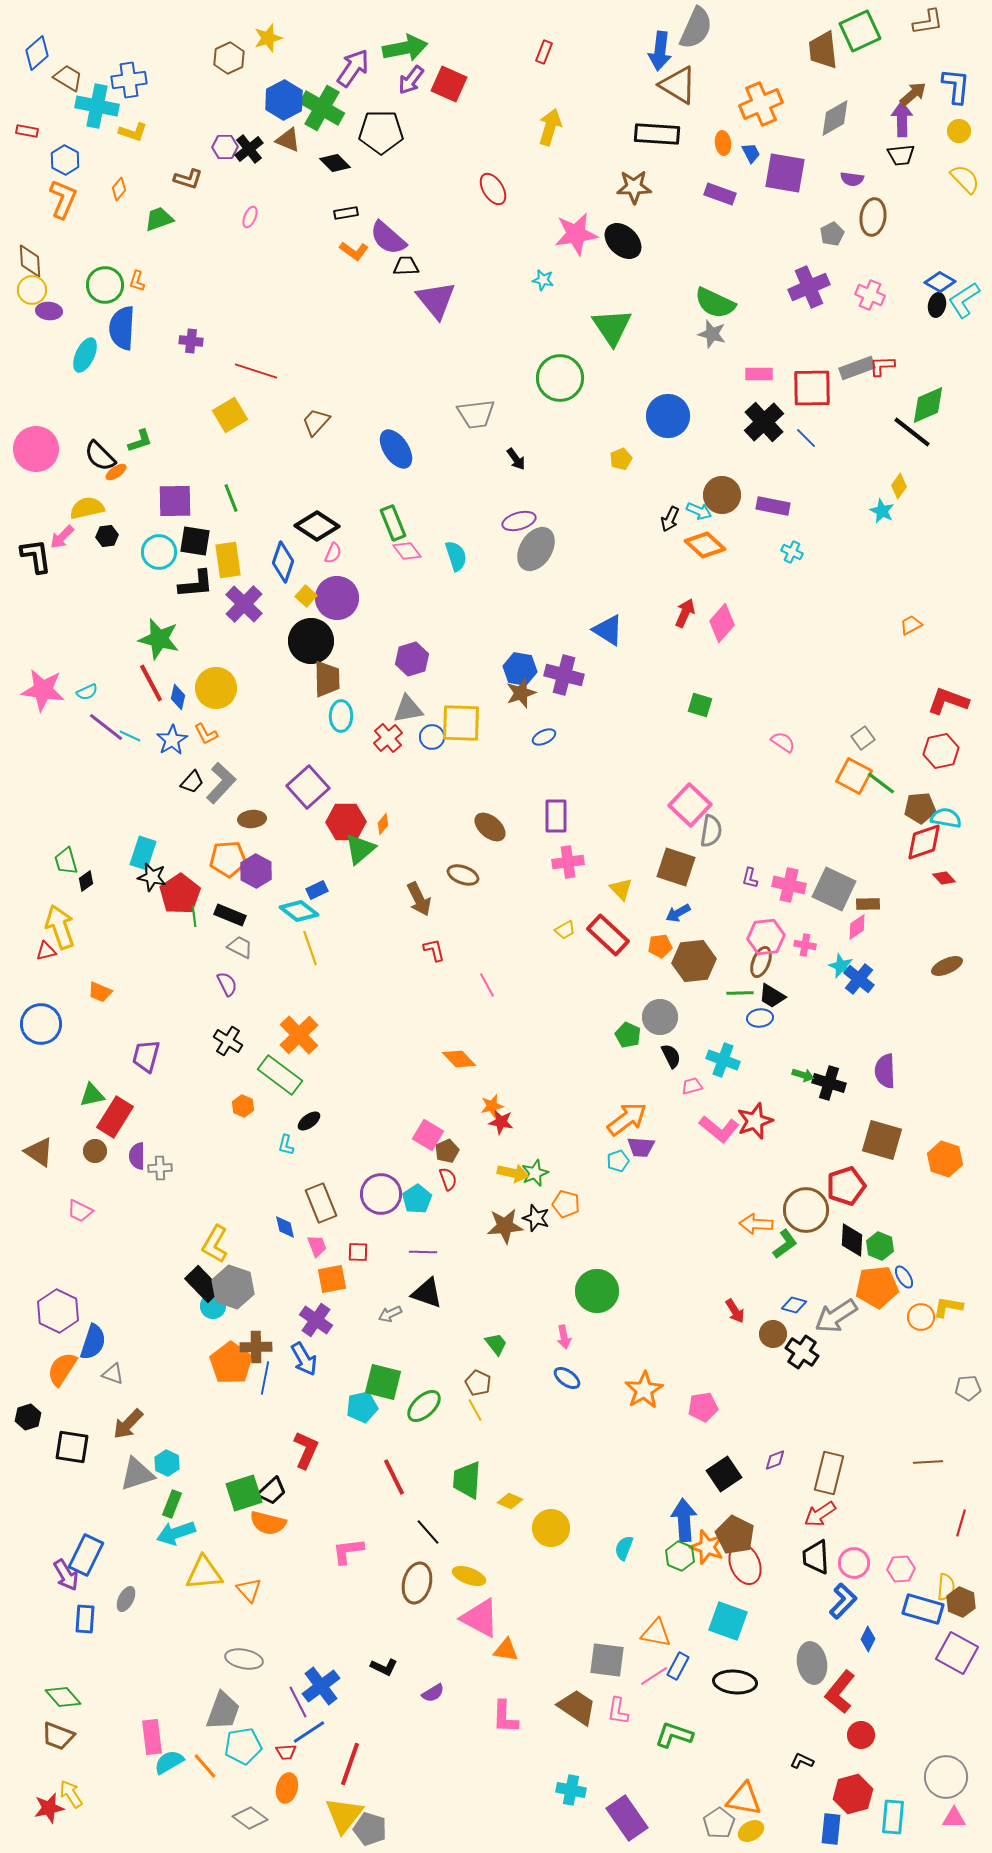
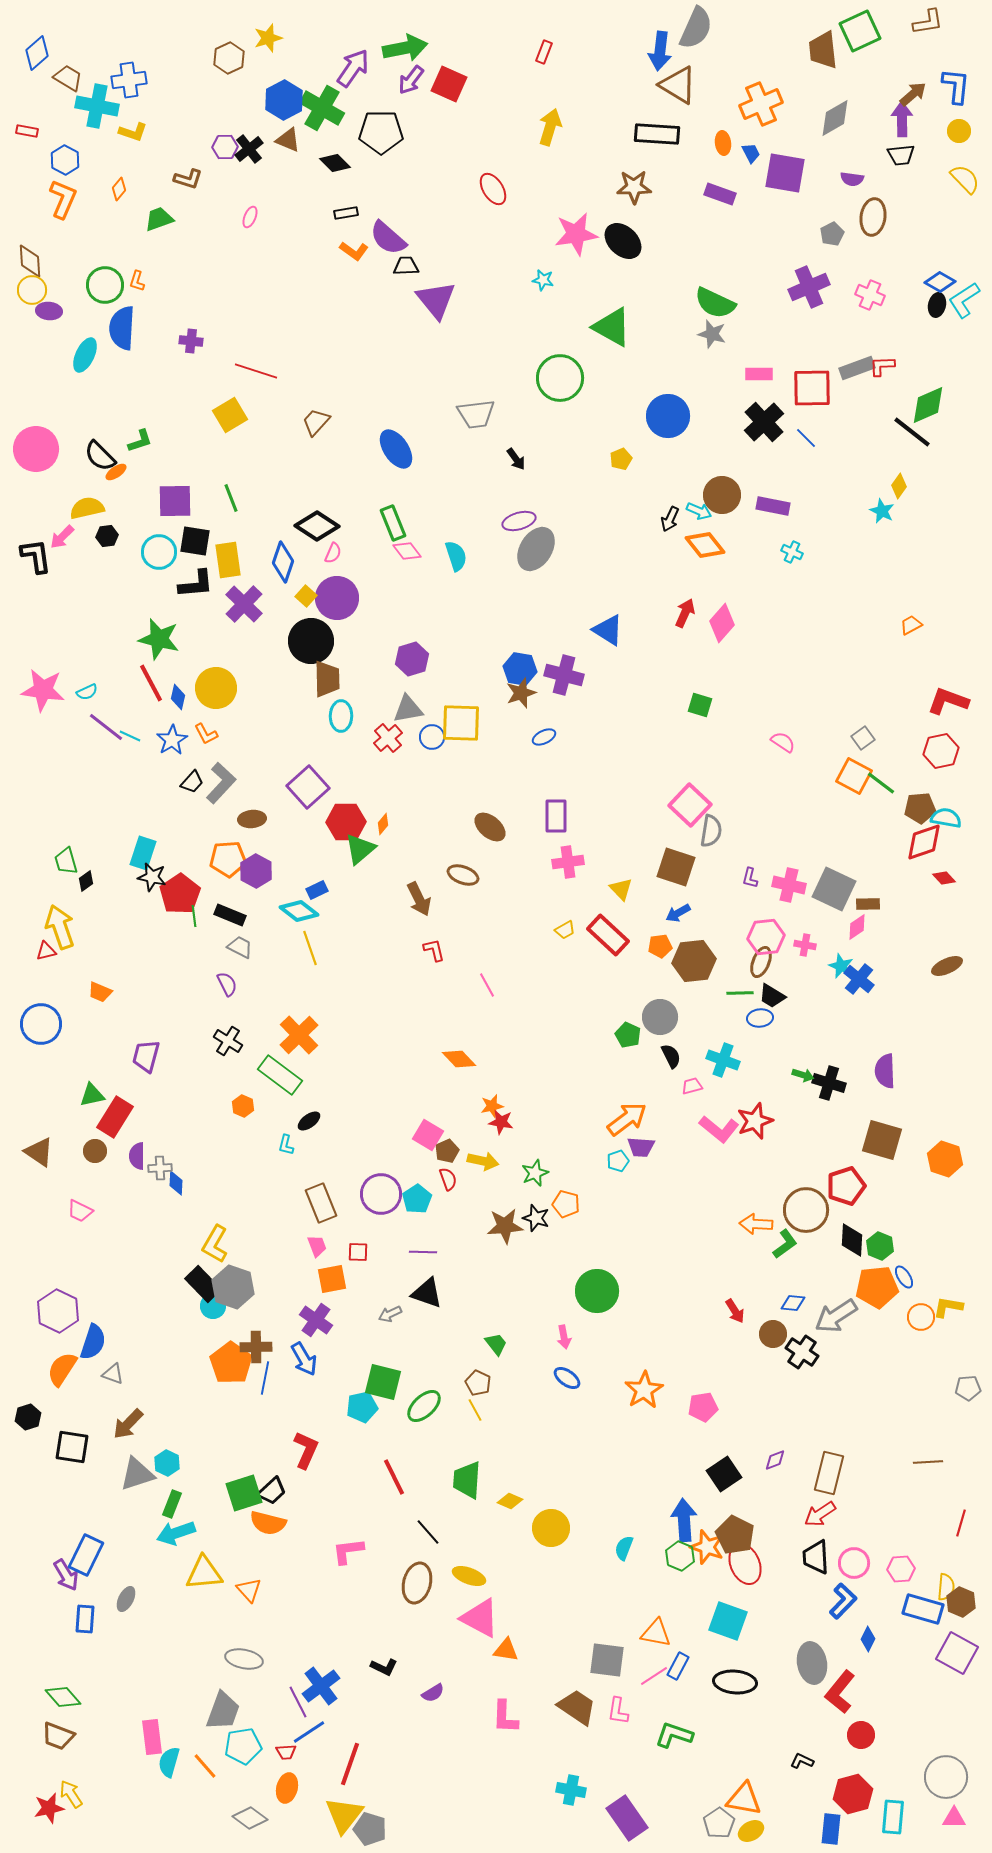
green triangle at (612, 327): rotated 27 degrees counterclockwise
orange diamond at (705, 545): rotated 9 degrees clockwise
yellow arrow at (513, 1173): moved 30 px left, 12 px up
blue diamond at (285, 1227): moved 109 px left, 44 px up; rotated 15 degrees clockwise
blue diamond at (794, 1305): moved 1 px left, 2 px up; rotated 10 degrees counterclockwise
cyan semicircle at (169, 1762): rotated 44 degrees counterclockwise
